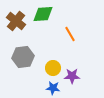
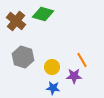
green diamond: rotated 20 degrees clockwise
orange line: moved 12 px right, 26 px down
gray hexagon: rotated 25 degrees clockwise
yellow circle: moved 1 px left, 1 px up
purple star: moved 2 px right
